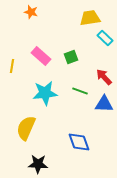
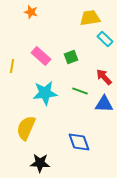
cyan rectangle: moved 1 px down
black star: moved 2 px right, 1 px up
